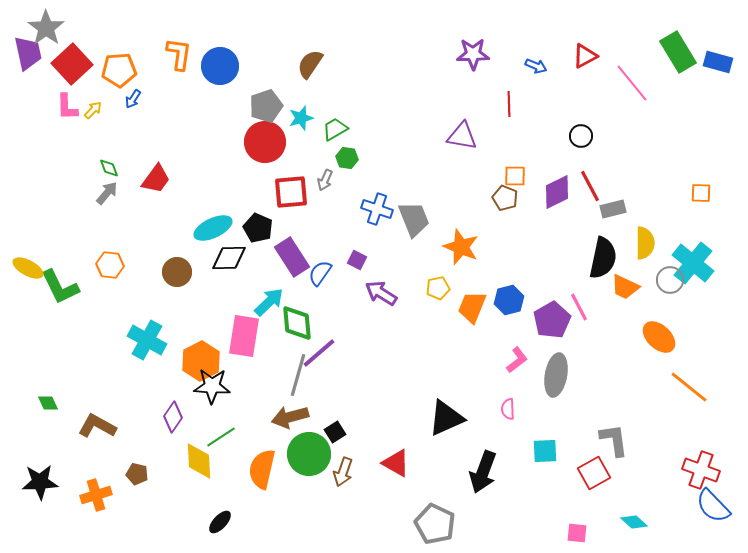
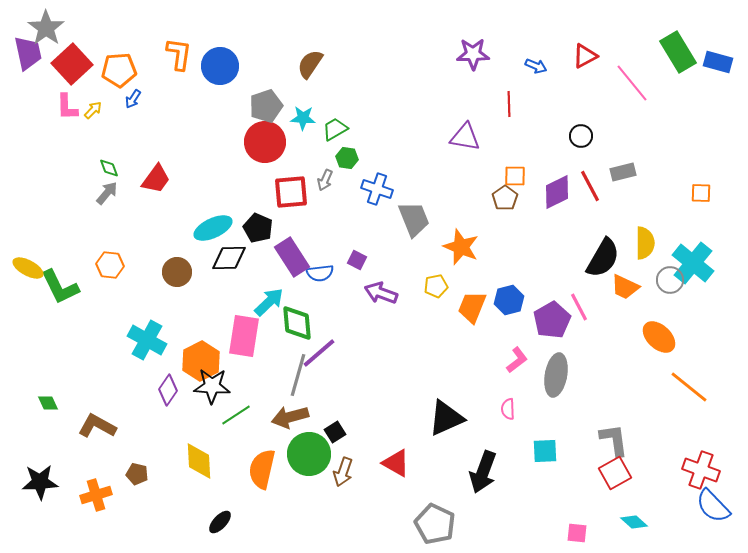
cyan star at (301, 118): moved 2 px right; rotated 20 degrees clockwise
purple triangle at (462, 136): moved 3 px right, 1 px down
brown pentagon at (505, 198): rotated 15 degrees clockwise
blue cross at (377, 209): moved 20 px up
gray rectangle at (613, 209): moved 10 px right, 37 px up
black semicircle at (603, 258): rotated 18 degrees clockwise
blue semicircle at (320, 273): rotated 132 degrees counterclockwise
yellow pentagon at (438, 288): moved 2 px left, 2 px up
purple arrow at (381, 293): rotated 12 degrees counterclockwise
purple diamond at (173, 417): moved 5 px left, 27 px up
green line at (221, 437): moved 15 px right, 22 px up
red square at (594, 473): moved 21 px right
